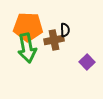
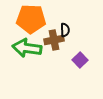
orange pentagon: moved 3 px right, 8 px up
green arrow: rotated 108 degrees clockwise
purple square: moved 7 px left, 2 px up
